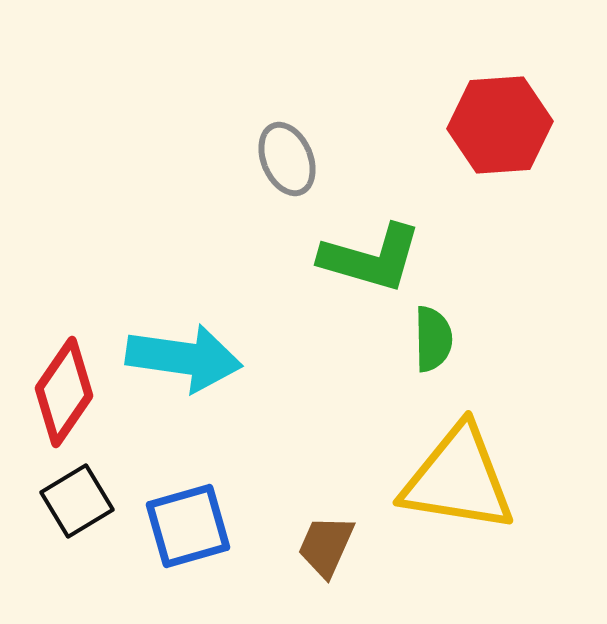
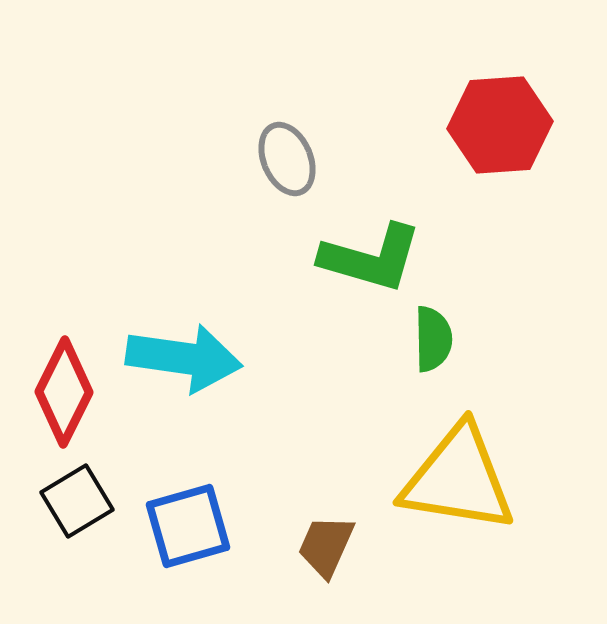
red diamond: rotated 8 degrees counterclockwise
